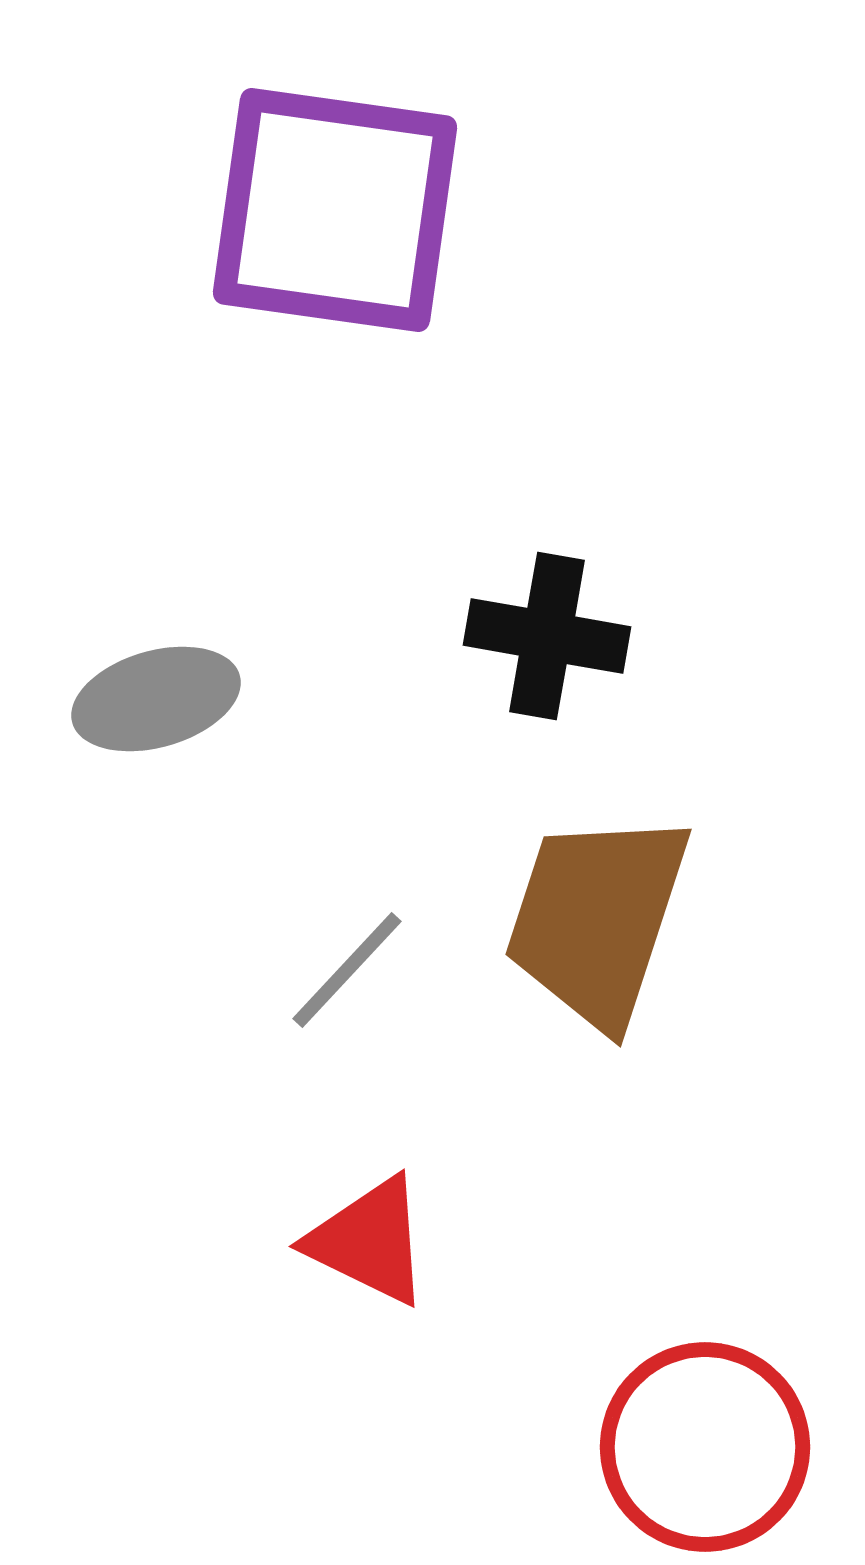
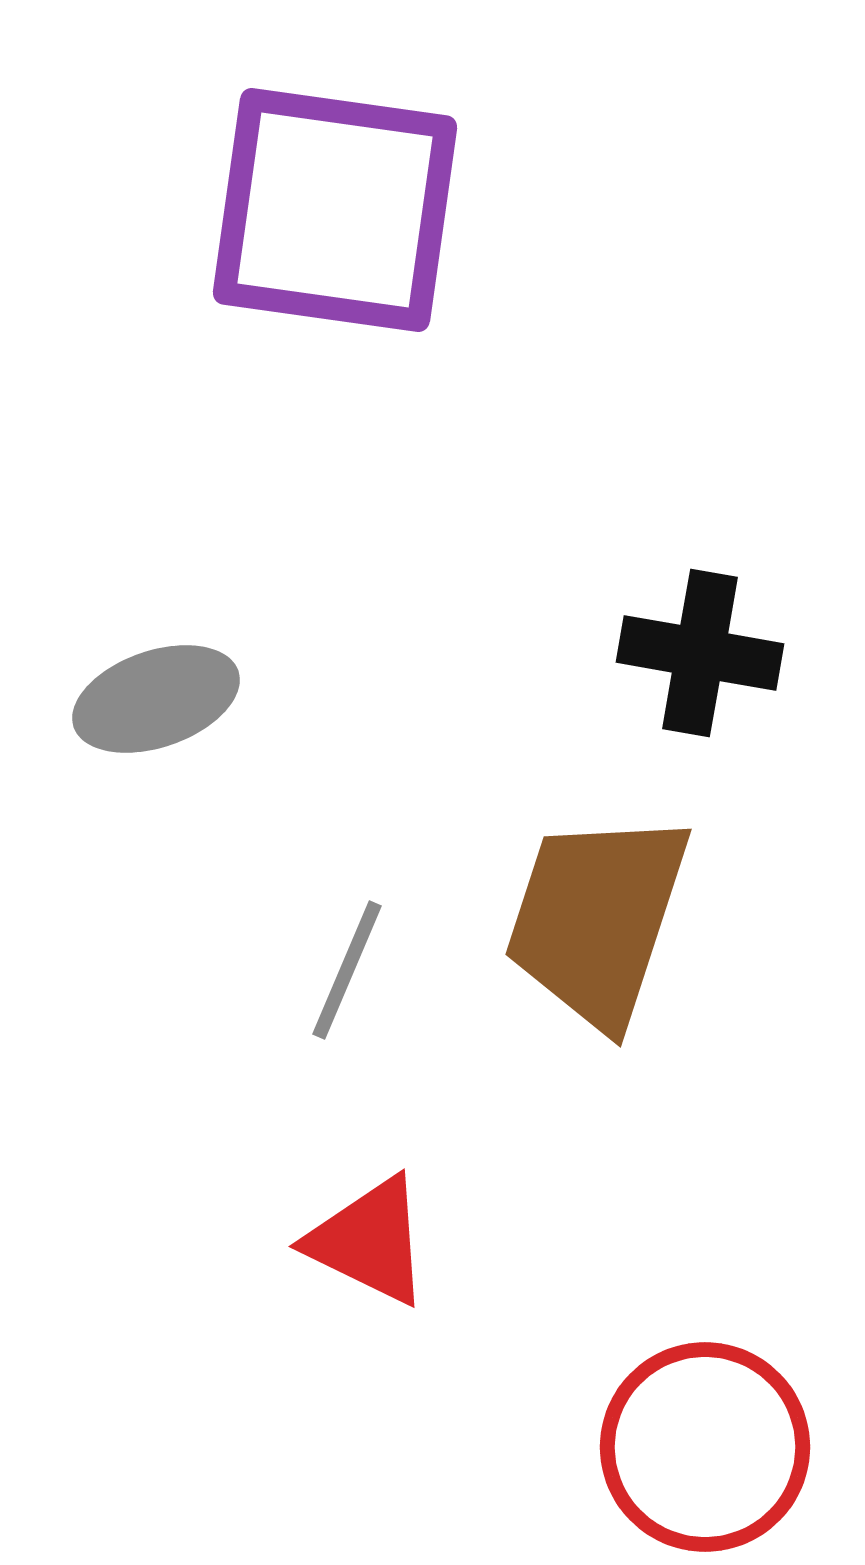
black cross: moved 153 px right, 17 px down
gray ellipse: rotated 3 degrees counterclockwise
gray line: rotated 20 degrees counterclockwise
